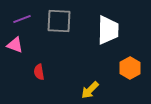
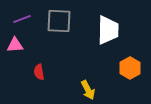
pink triangle: rotated 24 degrees counterclockwise
yellow arrow: moved 2 px left; rotated 72 degrees counterclockwise
